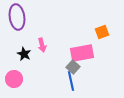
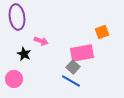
pink arrow: moved 1 px left, 4 px up; rotated 56 degrees counterclockwise
blue line: rotated 48 degrees counterclockwise
